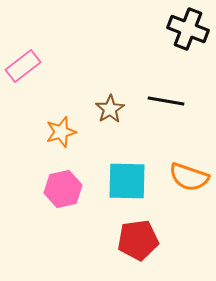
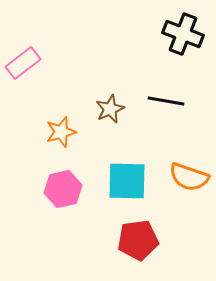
black cross: moved 5 px left, 5 px down
pink rectangle: moved 3 px up
brown star: rotated 8 degrees clockwise
